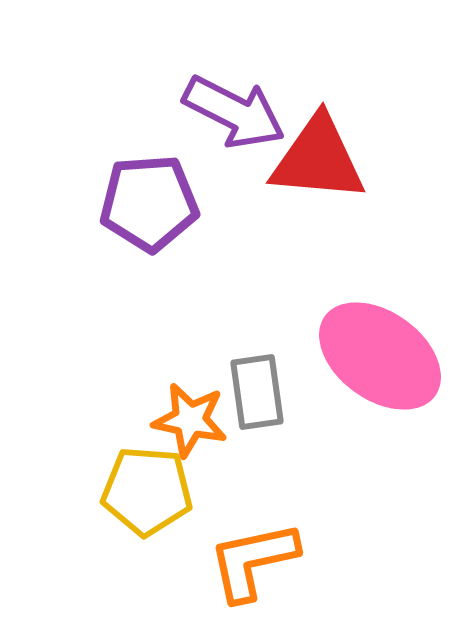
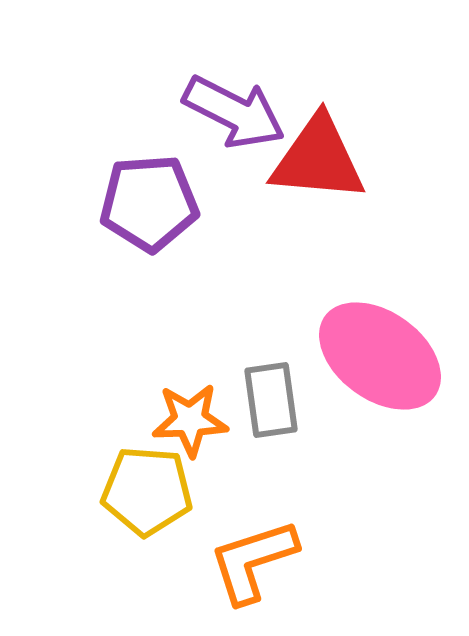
gray rectangle: moved 14 px right, 8 px down
orange star: rotated 14 degrees counterclockwise
orange L-shape: rotated 6 degrees counterclockwise
